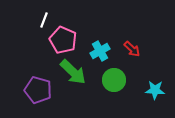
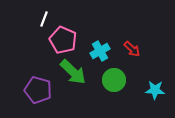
white line: moved 1 px up
